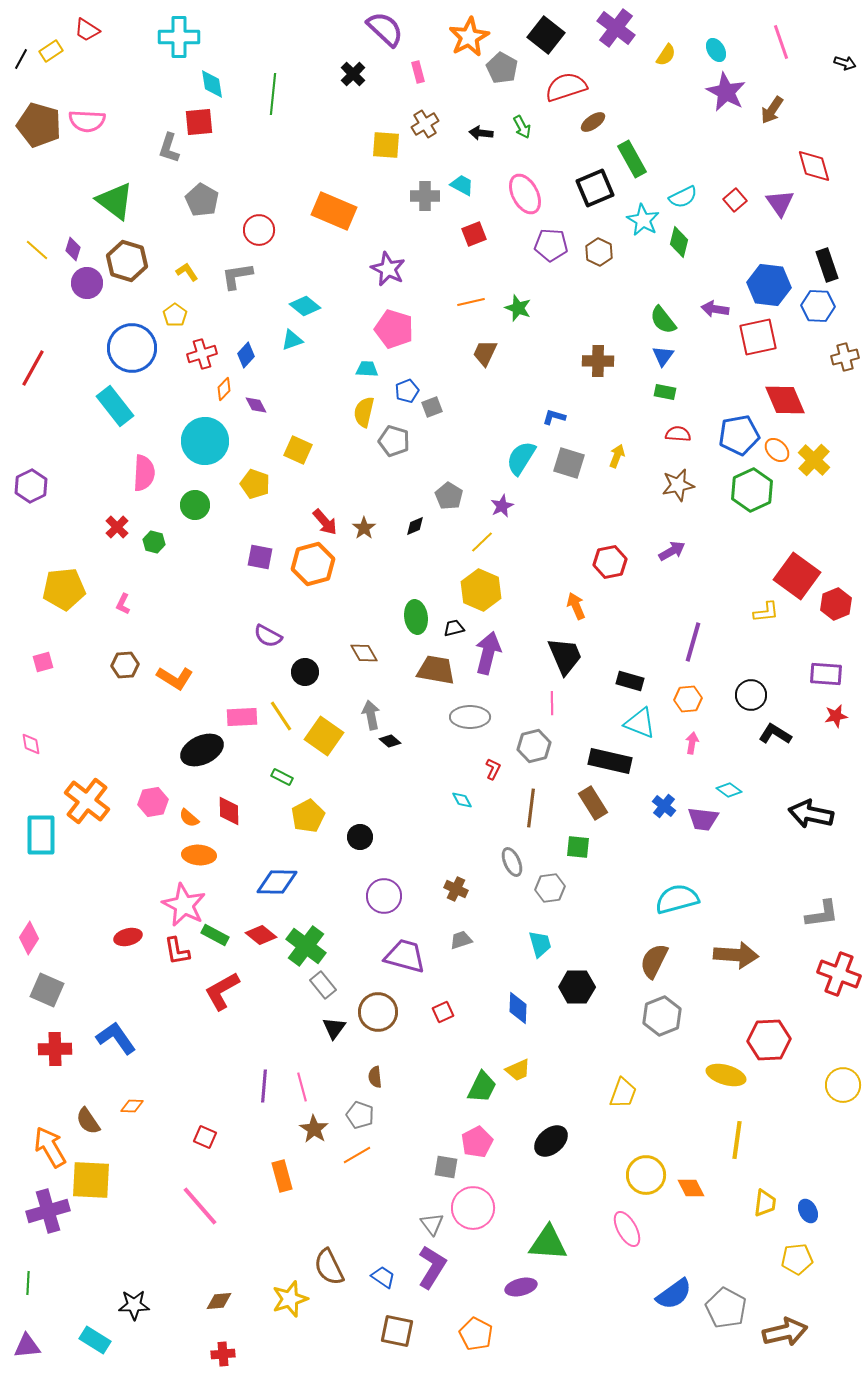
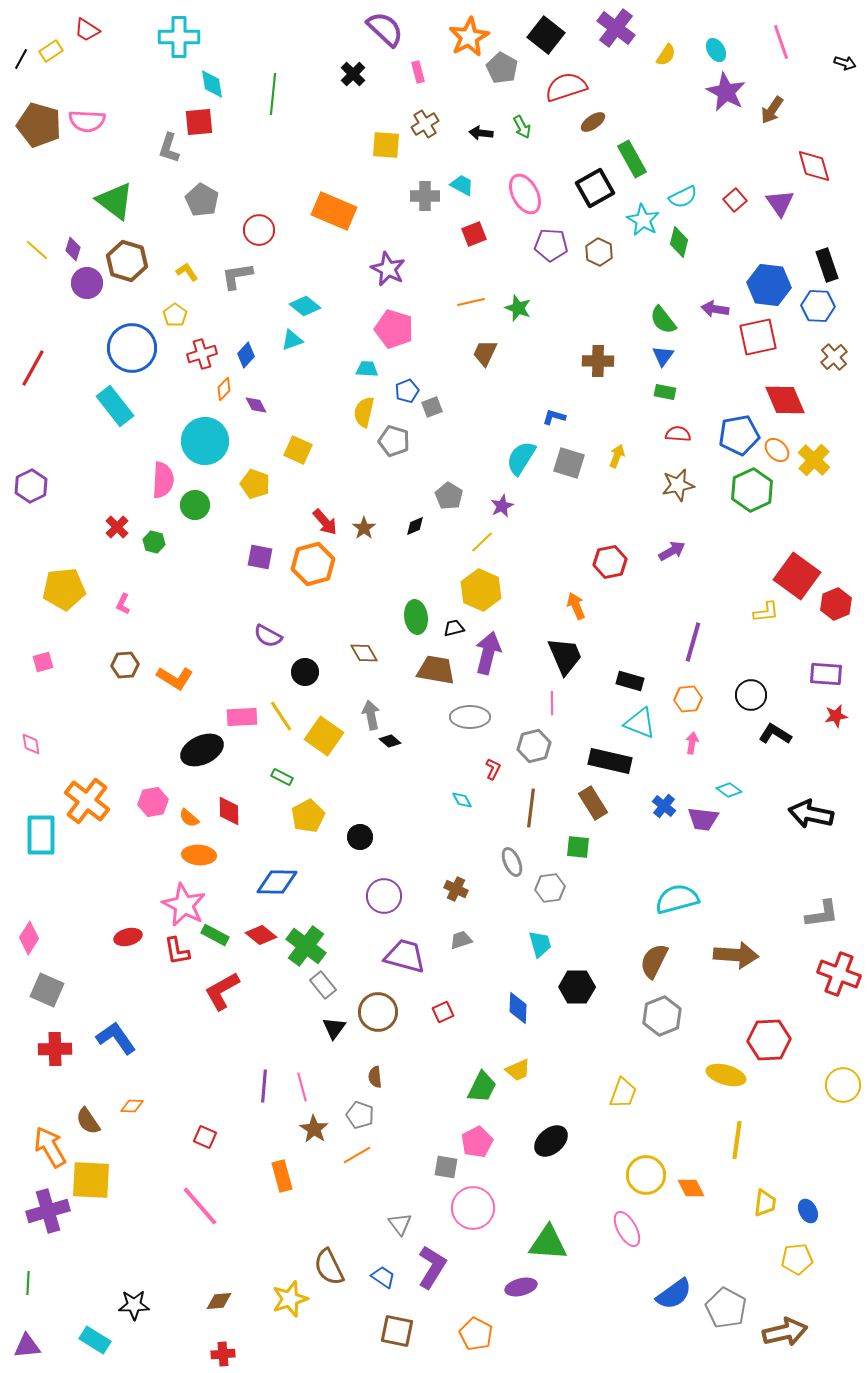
black square at (595, 188): rotated 6 degrees counterclockwise
brown cross at (845, 357): moved 11 px left; rotated 28 degrees counterclockwise
pink semicircle at (144, 473): moved 19 px right, 7 px down
gray triangle at (432, 1224): moved 32 px left
